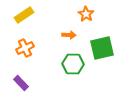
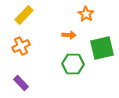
yellow rectangle: rotated 12 degrees counterclockwise
orange cross: moved 4 px left, 2 px up
